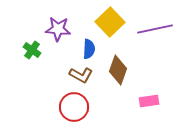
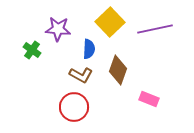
pink rectangle: moved 2 px up; rotated 30 degrees clockwise
